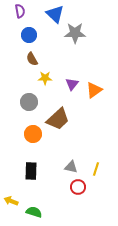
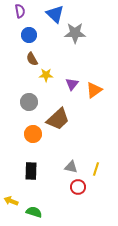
yellow star: moved 1 px right, 3 px up
